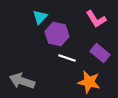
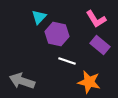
cyan triangle: moved 1 px left
purple rectangle: moved 8 px up
white line: moved 3 px down
